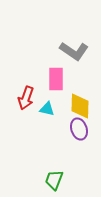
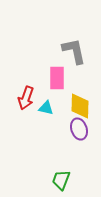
gray L-shape: rotated 136 degrees counterclockwise
pink rectangle: moved 1 px right, 1 px up
cyan triangle: moved 1 px left, 1 px up
green trapezoid: moved 7 px right
